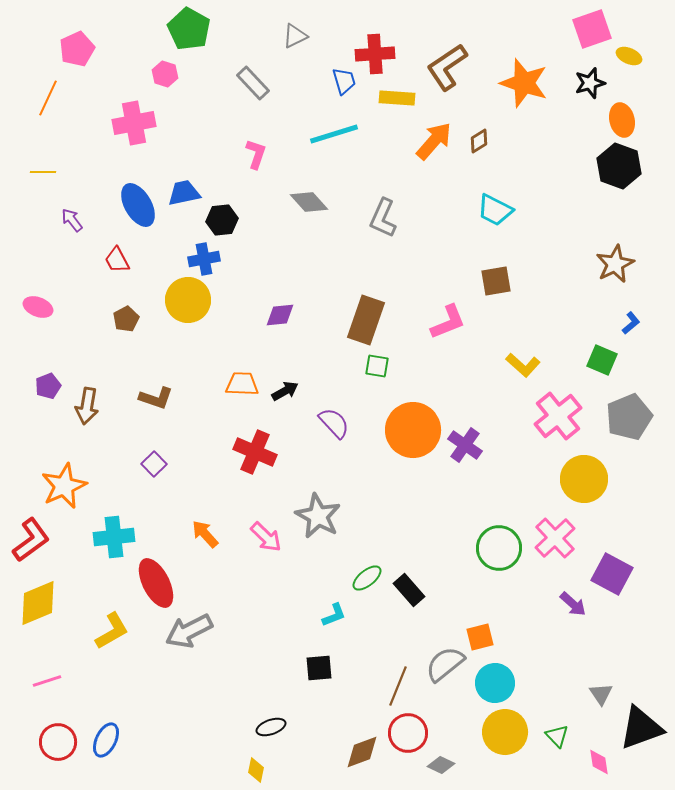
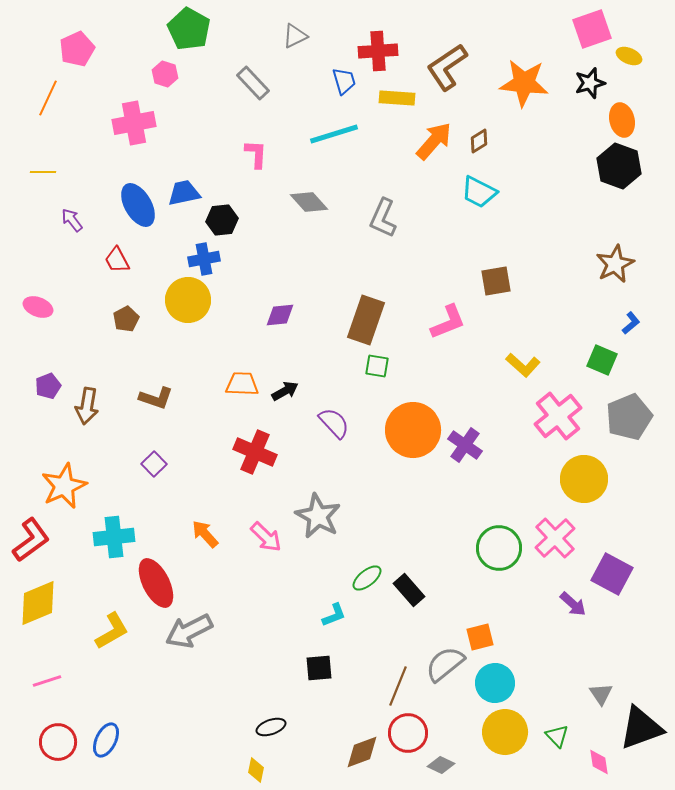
red cross at (375, 54): moved 3 px right, 3 px up
orange star at (524, 83): rotated 12 degrees counterclockwise
pink L-shape at (256, 154): rotated 16 degrees counterclockwise
cyan trapezoid at (495, 210): moved 16 px left, 18 px up
